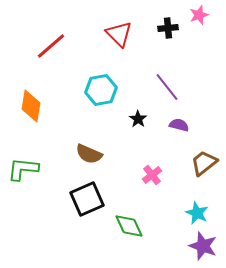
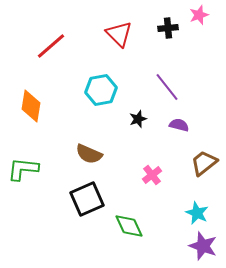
black star: rotated 18 degrees clockwise
